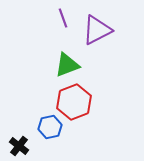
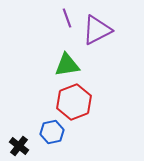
purple line: moved 4 px right
green triangle: rotated 12 degrees clockwise
blue hexagon: moved 2 px right, 5 px down
